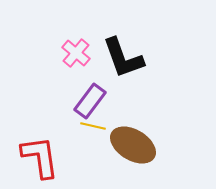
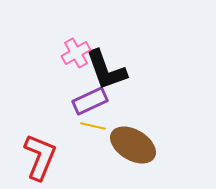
pink cross: rotated 20 degrees clockwise
black L-shape: moved 17 px left, 12 px down
purple rectangle: rotated 28 degrees clockwise
red L-shape: rotated 30 degrees clockwise
